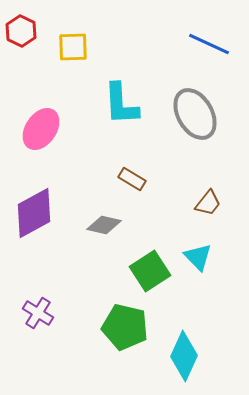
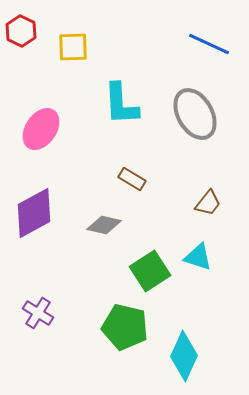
cyan triangle: rotated 28 degrees counterclockwise
